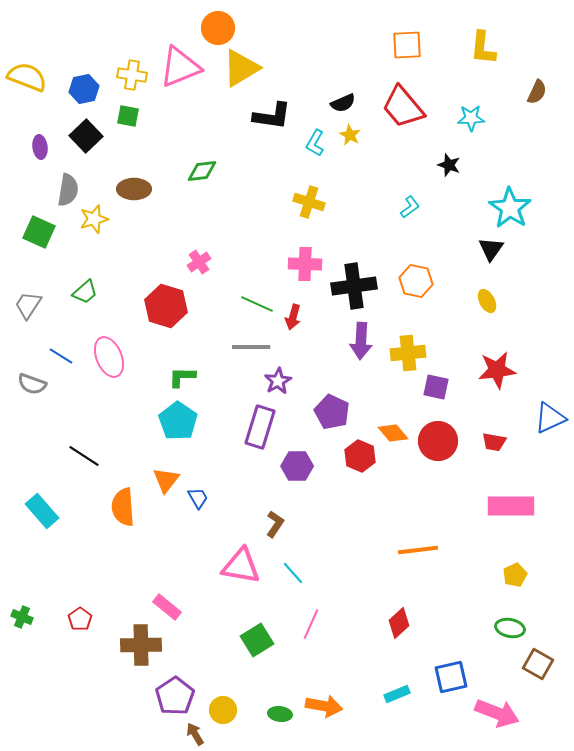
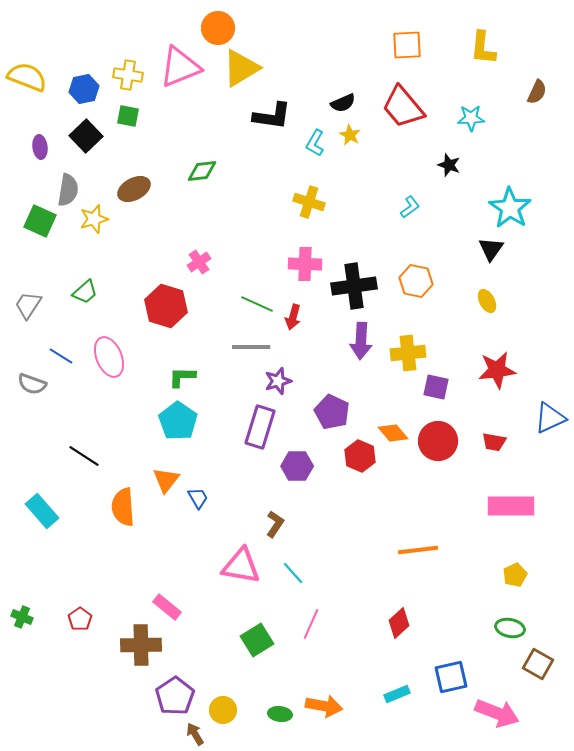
yellow cross at (132, 75): moved 4 px left
brown ellipse at (134, 189): rotated 28 degrees counterclockwise
green square at (39, 232): moved 1 px right, 11 px up
purple star at (278, 381): rotated 12 degrees clockwise
